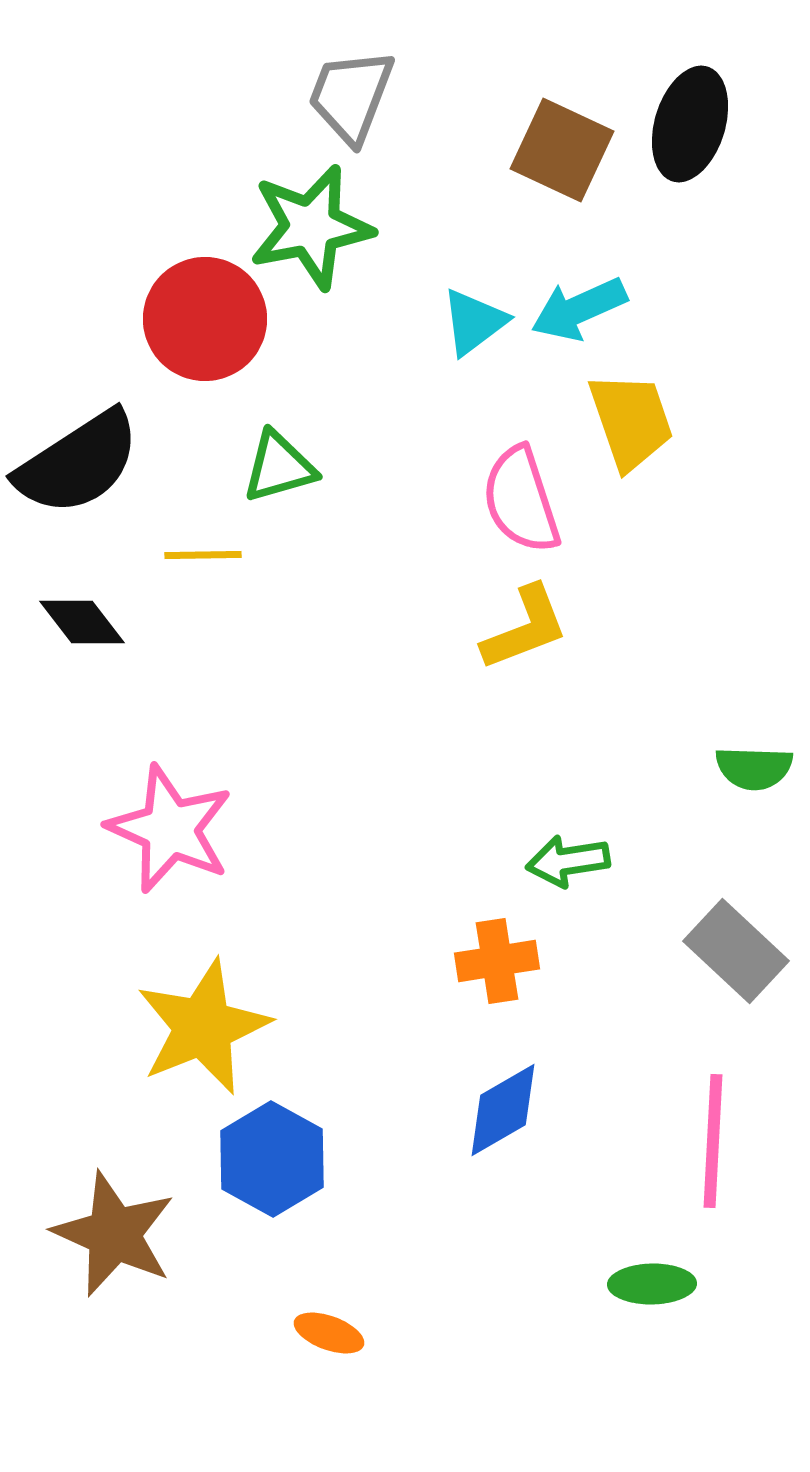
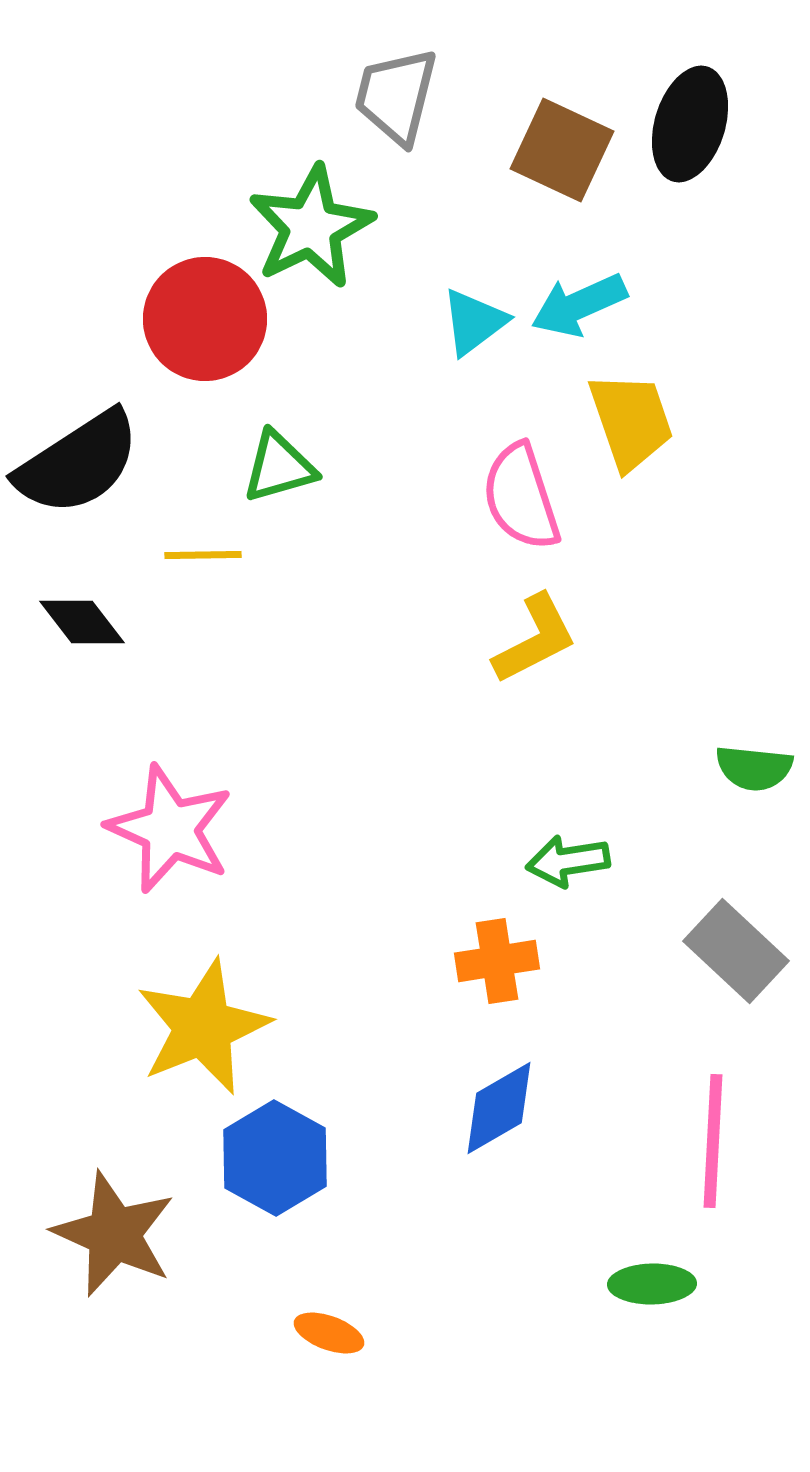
gray trapezoid: moved 45 px right; rotated 7 degrees counterclockwise
green star: rotated 15 degrees counterclockwise
cyan arrow: moved 4 px up
pink semicircle: moved 3 px up
yellow L-shape: moved 10 px right, 11 px down; rotated 6 degrees counterclockwise
green semicircle: rotated 4 degrees clockwise
blue diamond: moved 4 px left, 2 px up
blue hexagon: moved 3 px right, 1 px up
